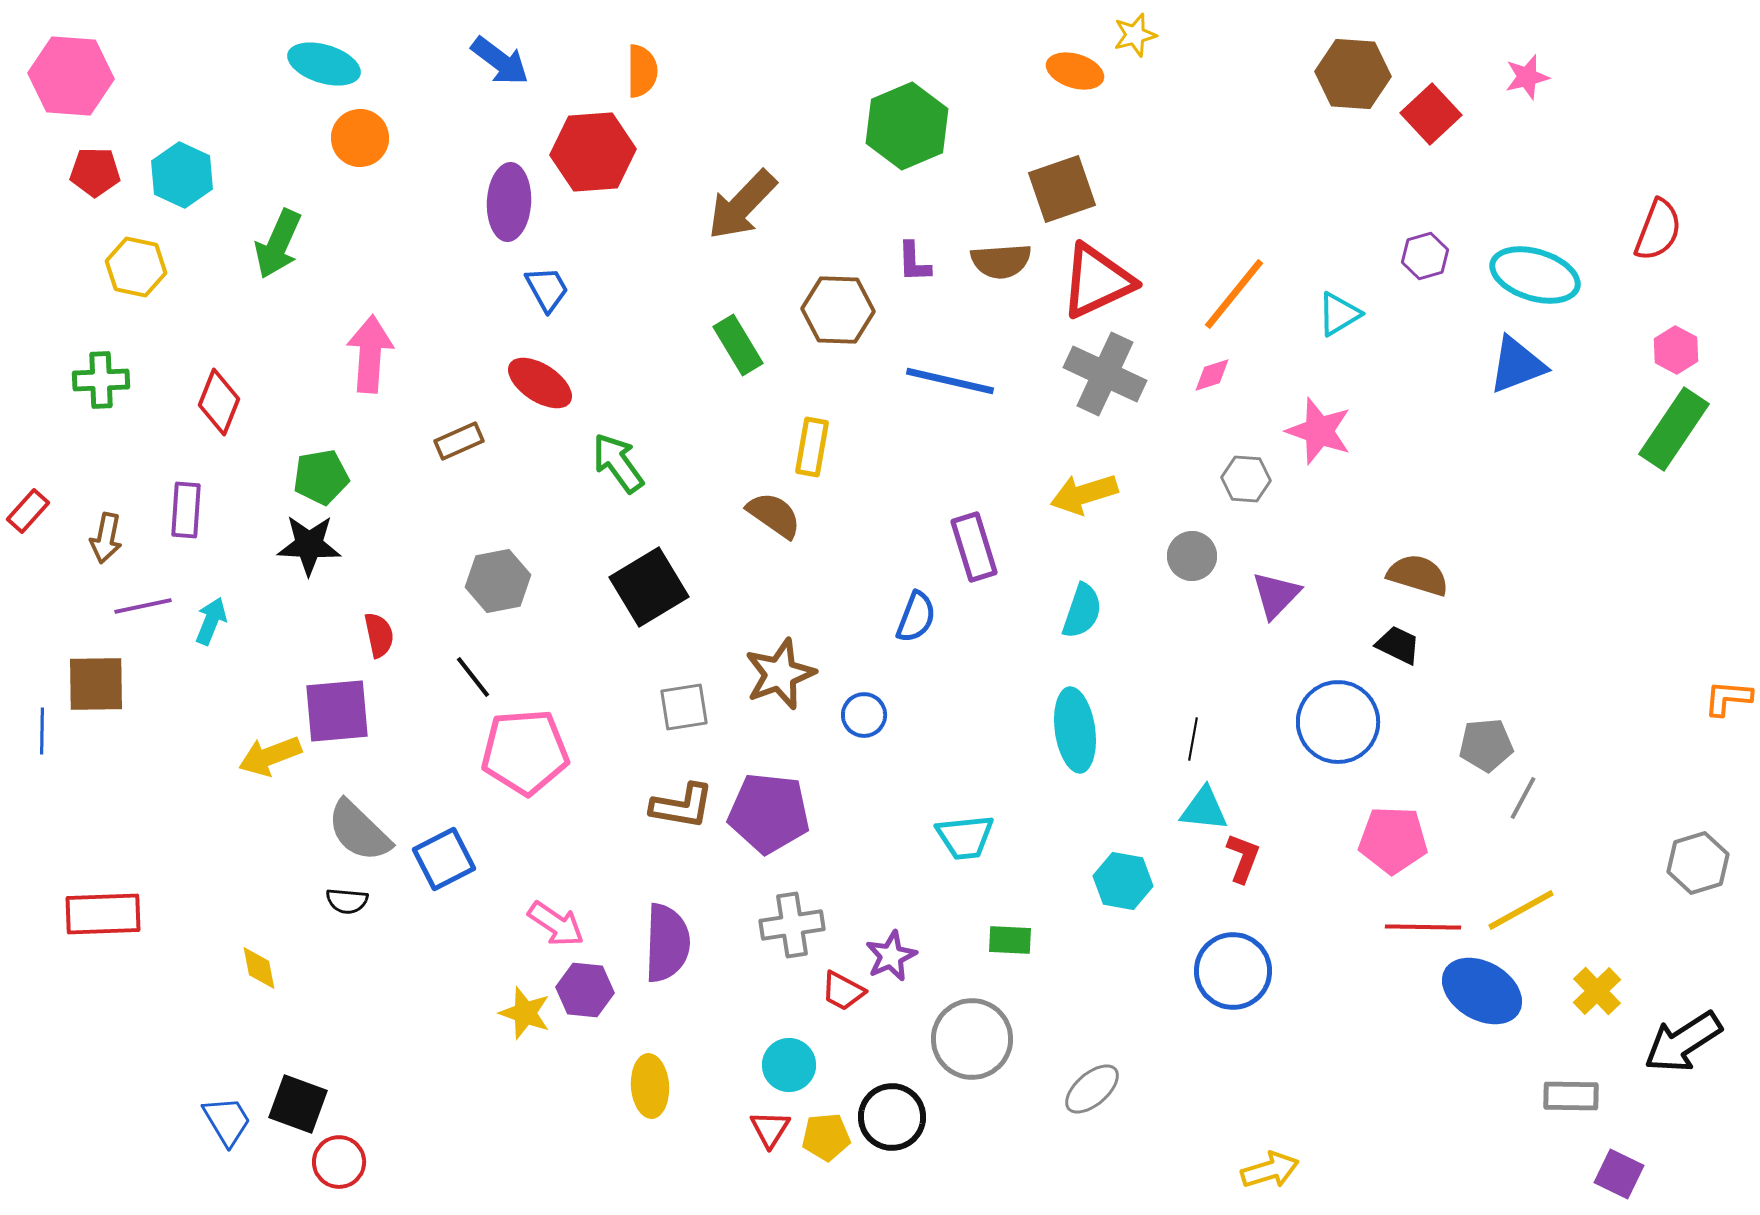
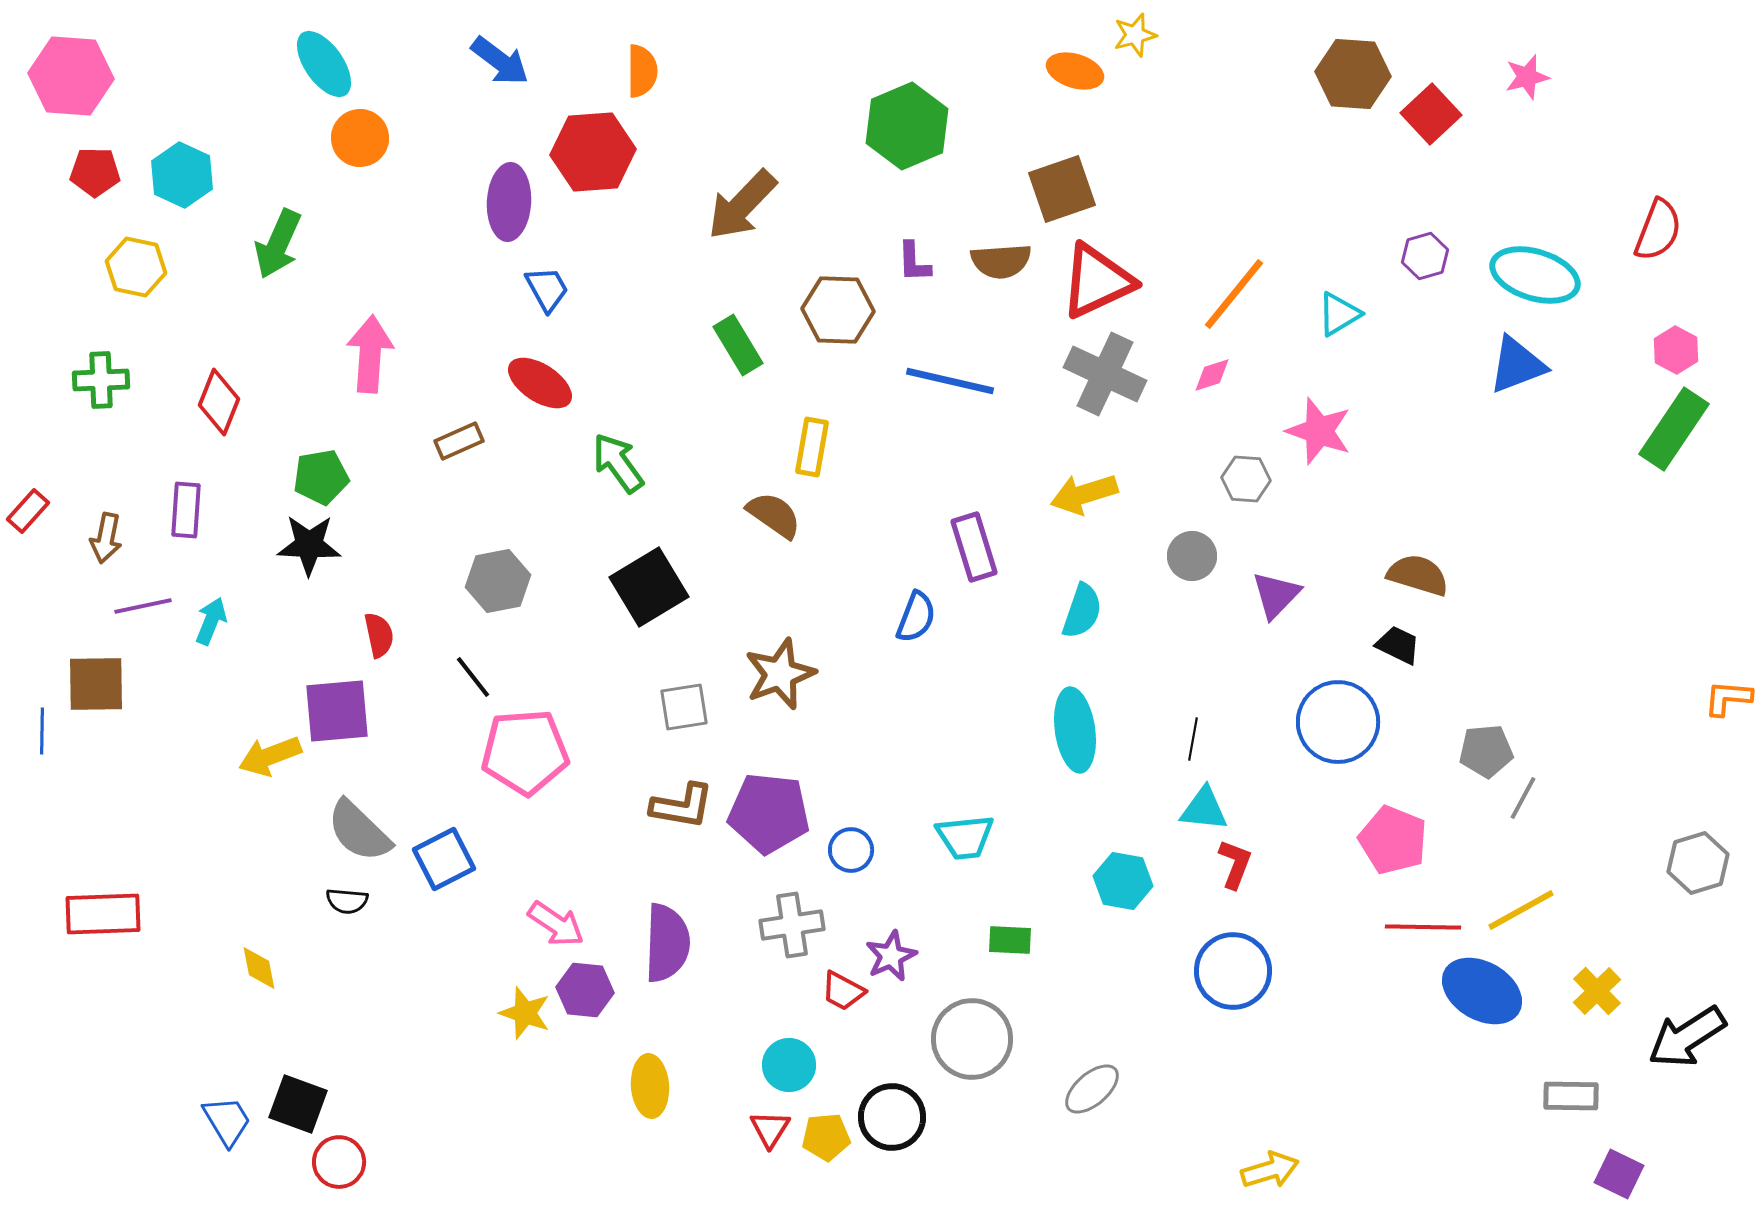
cyan ellipse at (324, 64): rotated 38 degrees clockwise
blue circle at (864, 715): moved 13 px left, 135 px down
gray pentagon at (1486, 745): moved 6 px down
pink pentagon at (1393, 840): rotated 20 degrees clockwise
red L-shape at (1243, 858): moved 8 px left, 6 px down
black arrow at (1683, 1042): moved 4 px right, 5 px up
